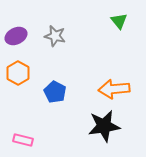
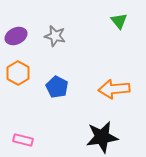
blue pentagon: moved 2 px right, 5 px up
black star: moved 2 px left, 11 px down
